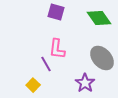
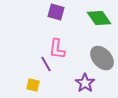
yellow square: rotated 32 degrees counterclockwise
